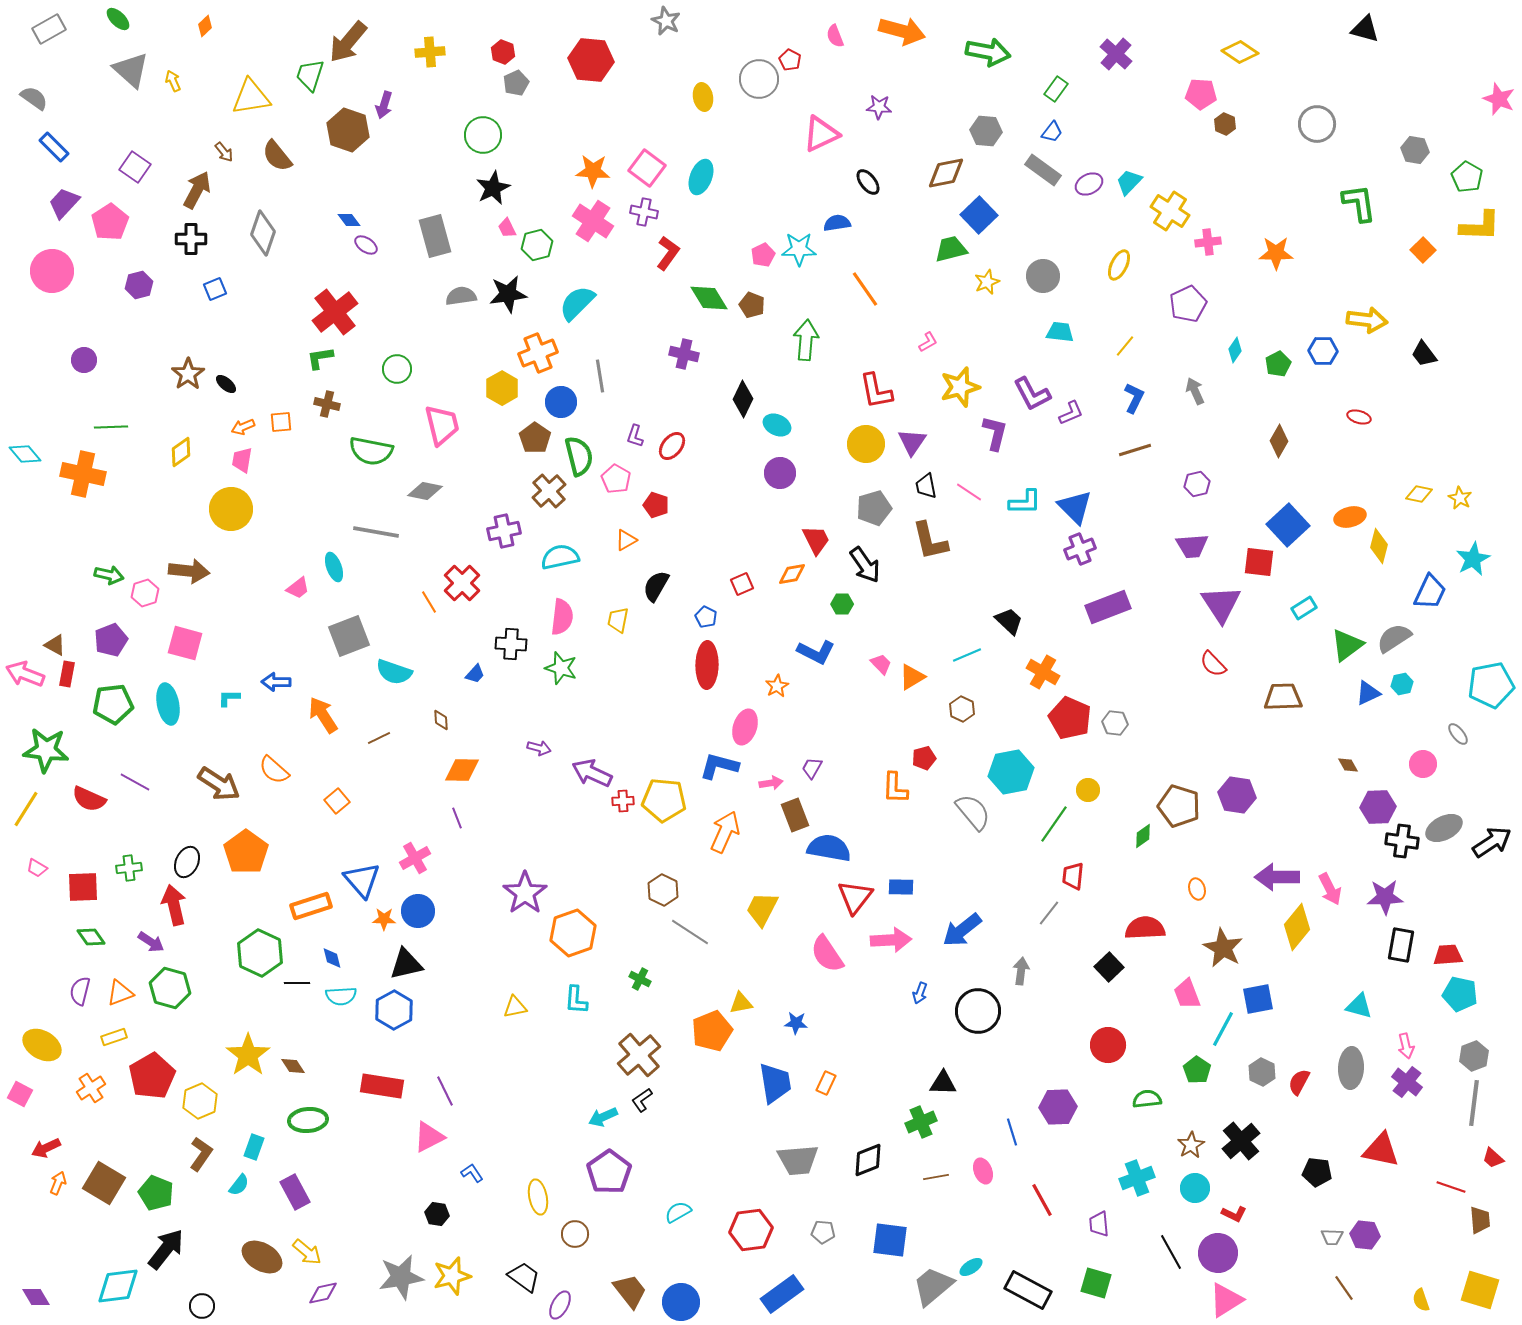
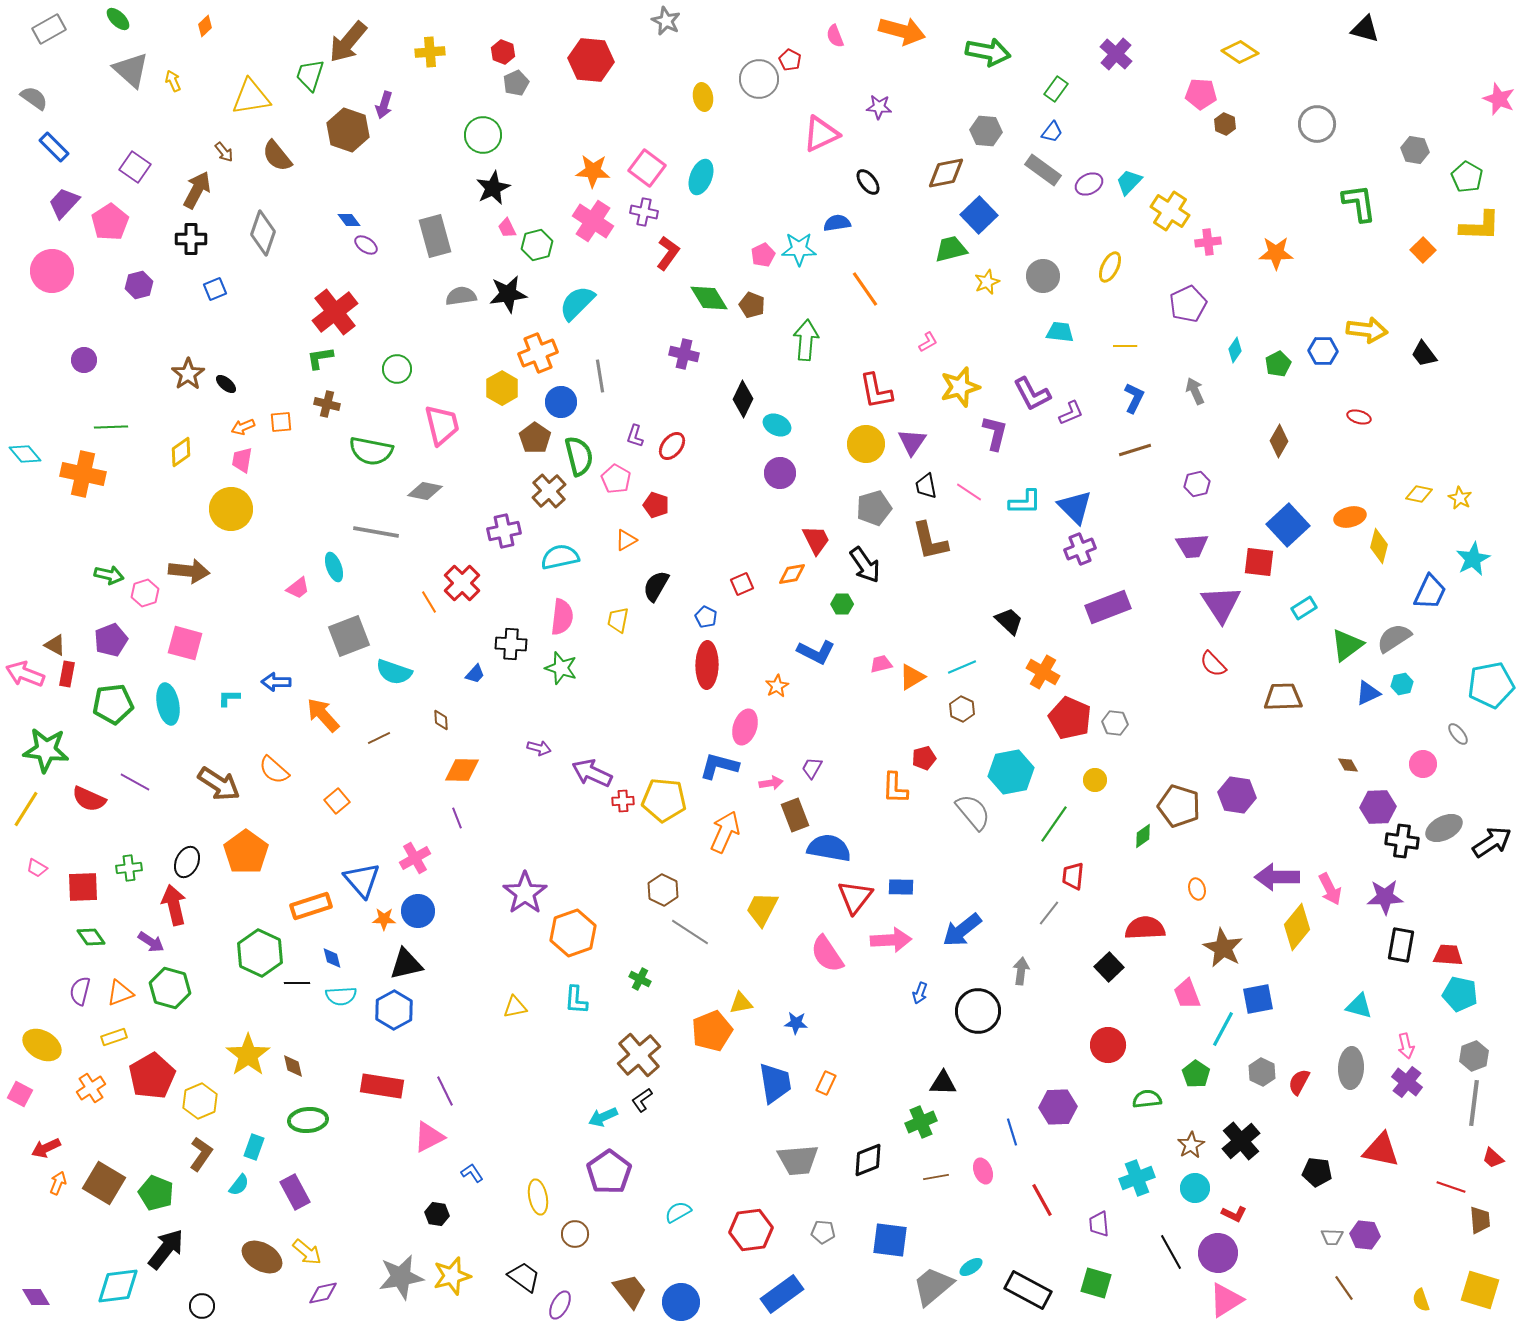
yellow ellipse at (1119, 265): moved 9 px left, 2 px down
yellow arrow at (1367, 320): moved 10 px down
yellow line at (1125, 346): rotated 50 degrees clockwise
cyan line at (967, 655): moved 5 px left, 12 px down
pink trapezoid at (881, 664): rotated 60 degrees counterclockwise
orange arrow at (323, 715): rotated 9 degrees counterclockwise
yellow circle at (1088, 790): moved 7 px right, 10 px up
red trapezoid at (1448, 955): rotated 8 degrees clockwise
brown diamond at (293, 1066): rotated 20 degrees clockwise
green pentagon at (1197, 1070): moved 1 px left, 4 px down
